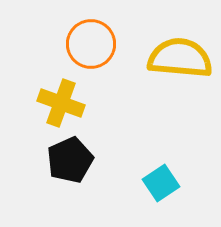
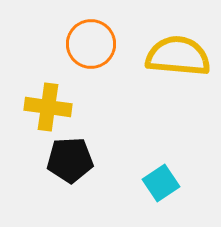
yellow semicircle: moved 2 px left, 2 px up
yellow cross: moved 13 px left, 4 px down; rotated 12 degrees counterclockwise
black pentagon: rotated 21 degrees clockwise
